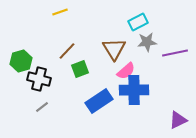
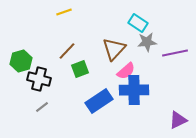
yellow line: moved 4 px right
cyan rectangle: moved 1 px down; rotated 60 degrees clockwise
brown triangle: rotated 15 degrees clockwise
